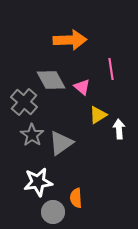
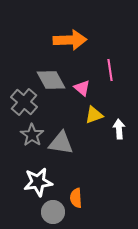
pink line: moved 1 px left, 1 px down
pink triangle: moved 1 px down
yellow triangle: moved 4 px left; rotated 12 degrees clockwise
gray triangle: rotated 44 degrees clockwise
